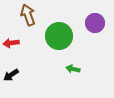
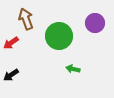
brown arrow: moved 2 px left, 4 px down
red arrow: rotated 28 degrees counterclockwise
